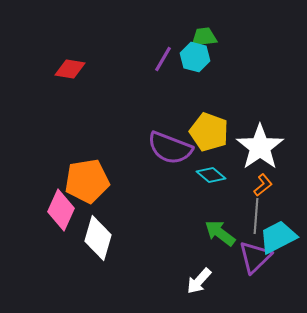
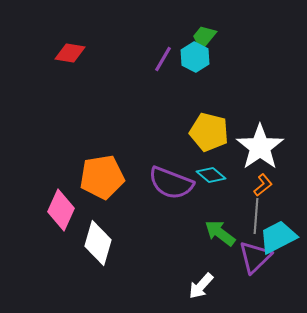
green trapezoid: rotated 44 degrees counterclockwise
cyan hexagon: rotated 12 degrees clockwise
red diamond: moved 16 px up
yellow pentagon: rotated 6 degrees counterclockwise
purple semicircle: moved 1 px right, 35 px down
orange pentagon: moved 15 px right, 4 px up
white diamond: moved 5 px down
white arrow: moved 2 px right, 5 px down
